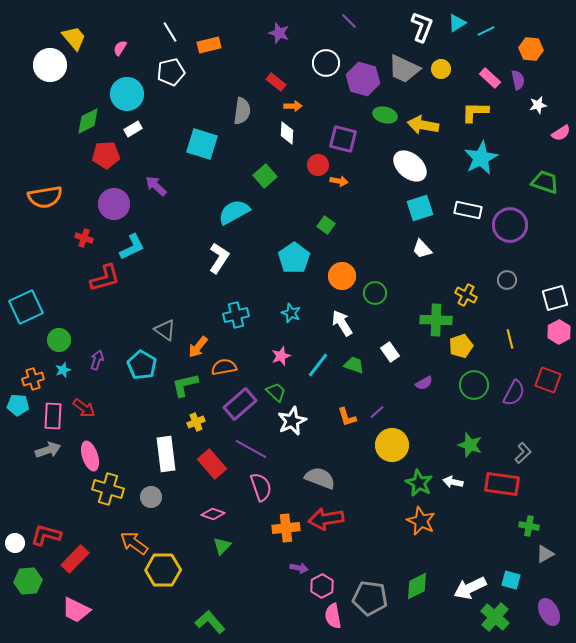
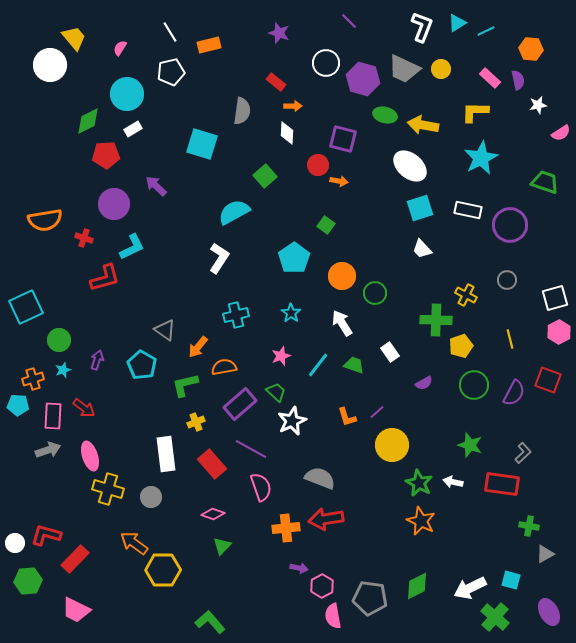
orange semicircle at (45, 197): moved 23 px down
cyan star at (291, 313): rotated 12 degrees clockwise
